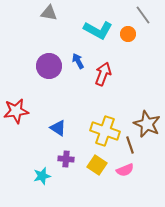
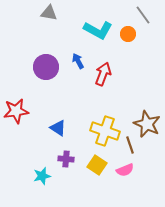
purple circle: moved 3 px left, 1 px down
